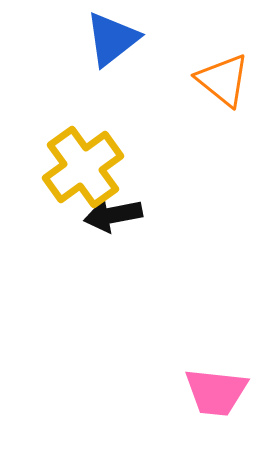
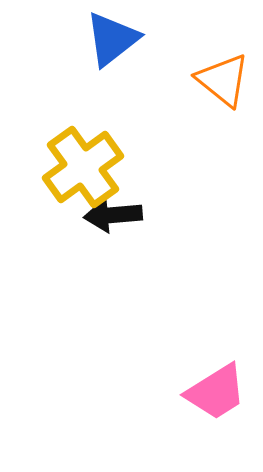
black arrow: rotated 6 degrees clockwise
pink trapezoid: rotated 38 degrees counterclockwise
